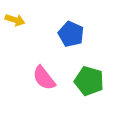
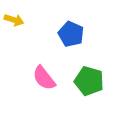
yellow arrow: moved 1 px left
